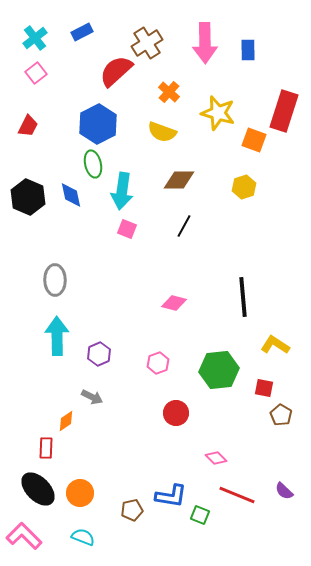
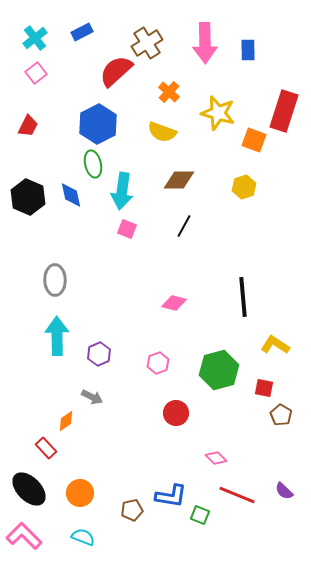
green hexagon at (219, 370): rotated 9 degrees counterclockwise
red rectangle at (46, 448): rotated 45 degrees counterclockwise
black ellipse at (38, 489): moved 9 px left
